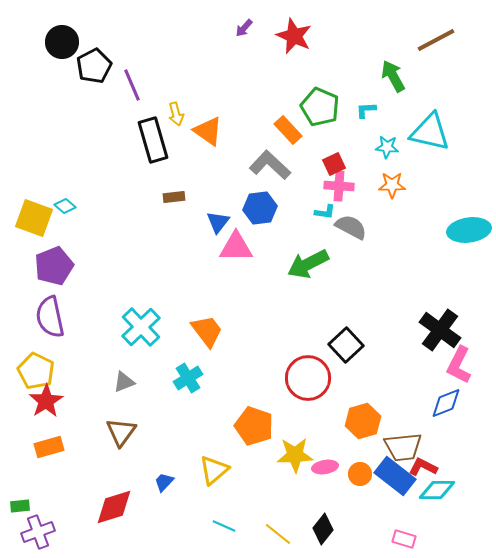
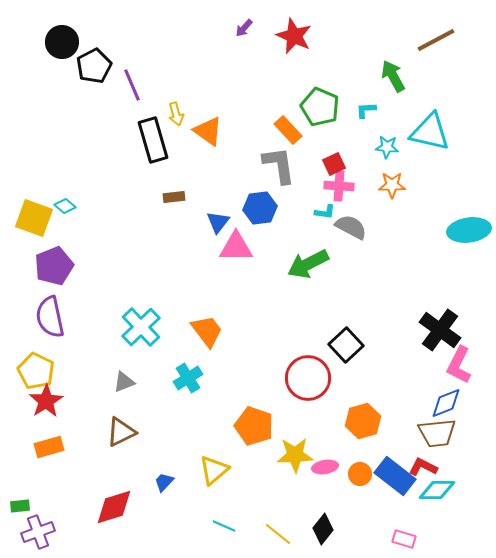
gray L-shape at (270, 165): moved 9 px right; rotated 39 degrees clockwise
brown triangle at (121, 432): rotated 28 degrees clockwise
brown trapezoid at (403, 447): moved 34 px right, 14 px up
